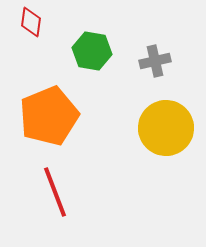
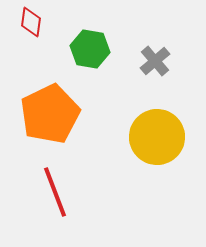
green hexagon: moved 2 px left, 2 px up
gray cross: rotated 28 degrees counterclockwise
orange pentagon: moved 1 px right, 2 px up; rotated 4 degrees counterclockwise
yellow circle: moved 9 px left, 9 px down
